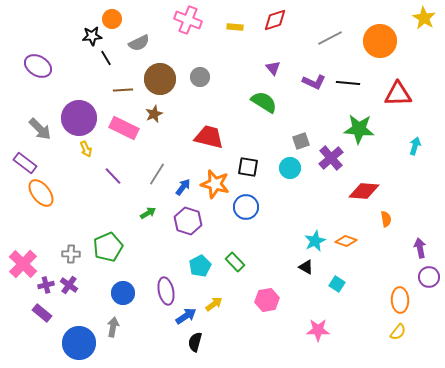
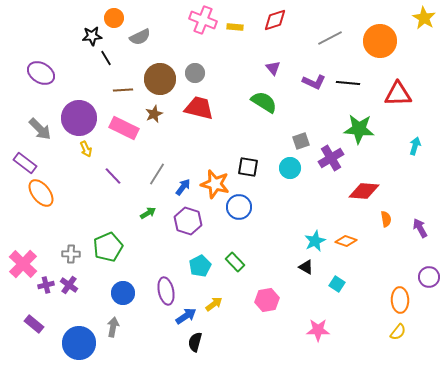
orange circle at (112, 19): moved 2 px right, 1 px up
pink cross at (188, 20): moved 15 px right
gray semicircle at (139, 43): moved 1 px right, 6 px up
purple ellipse at (38, 66): moved 3 px right, 7 px down
gray circle at (200, 77): moved 5 px left, 4 px up
red trapezoid at (209, 137): moved 10 px left, 29 px up
purple cross at (331, 158): rotated 10 degrees clockwise
blue circle at (246, 207): moved 7 px left
purple arrow at (420, 248): moved 20 px up; rotated 18 degrees counterclockwise
purple rectangle at (42, 313): moved 8 px left, 11 px down
